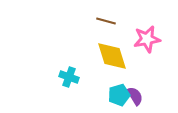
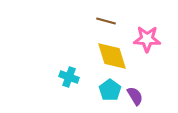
pink star: rotated 12 degrees clockwise
cyan pentagon: moved 9 px left, 5 px up; rotated 20 degrees counterclockwise
